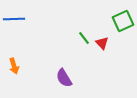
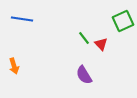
blue line: moved 8 px right; rotated 10 degrees clockwise
red triangle: moved 1 px left, 1 px down
purple semicircle: moved 20 px right, 3 px up
